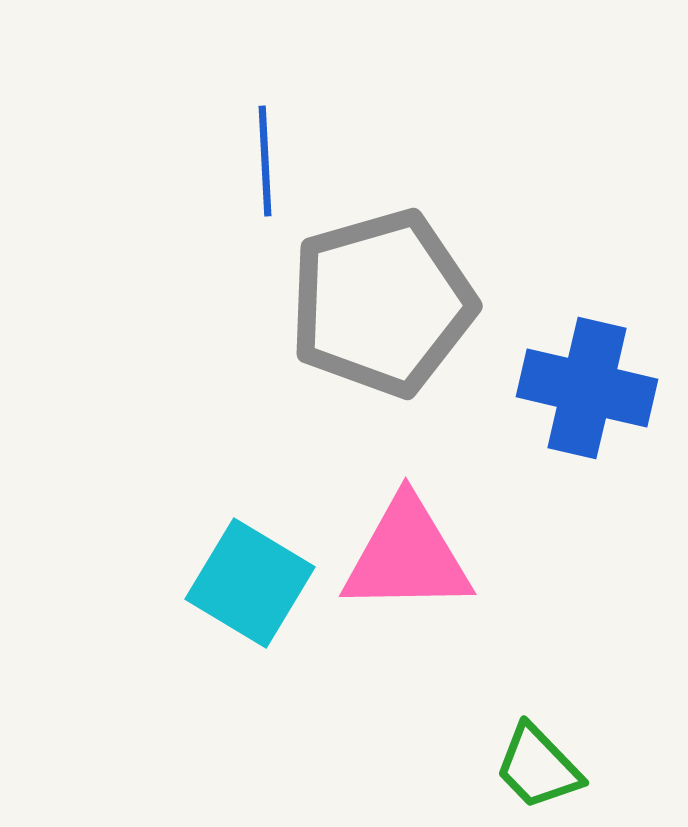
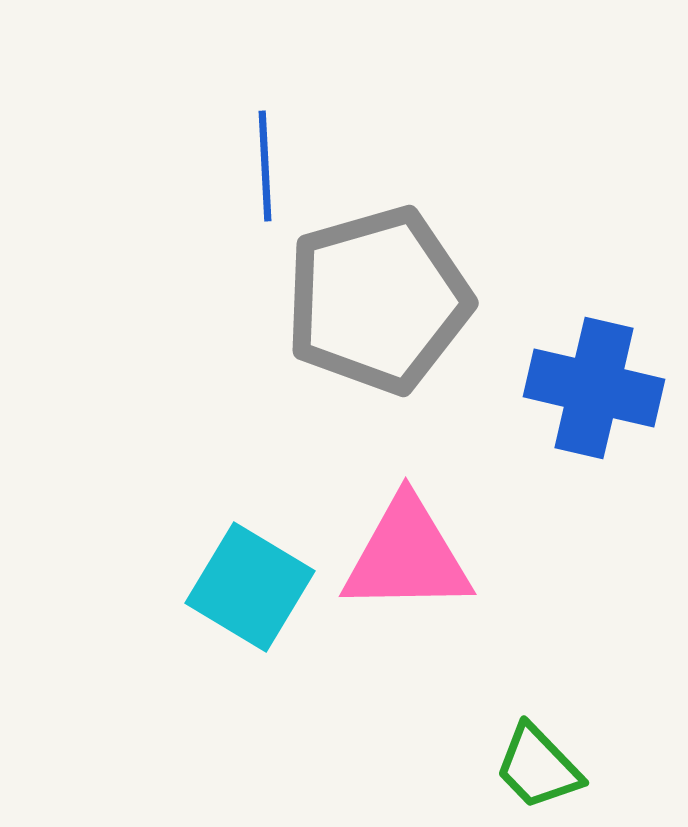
blue line: moved 5 px down
gray pentagon: moved 4 px left, 3 px up
blue cross: moved 7 px right
cyan square: moved 4 px down
